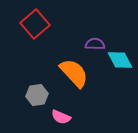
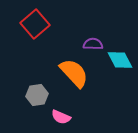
purple semicircle: moved 2 px left
